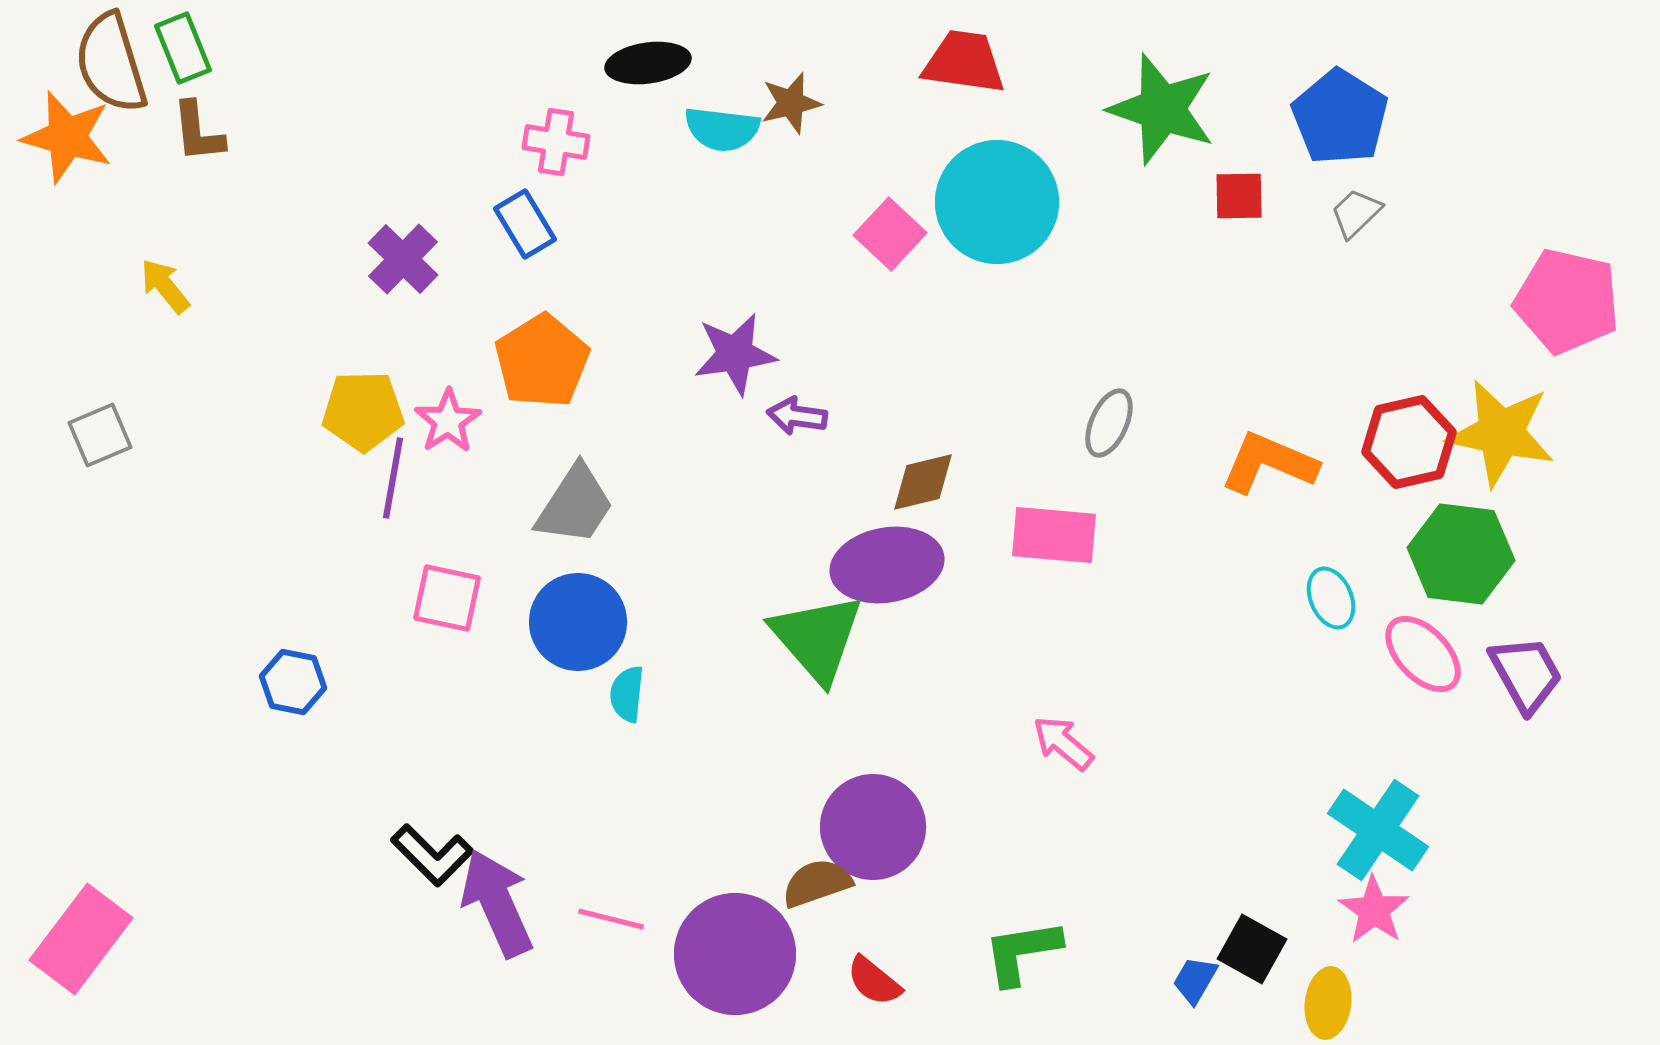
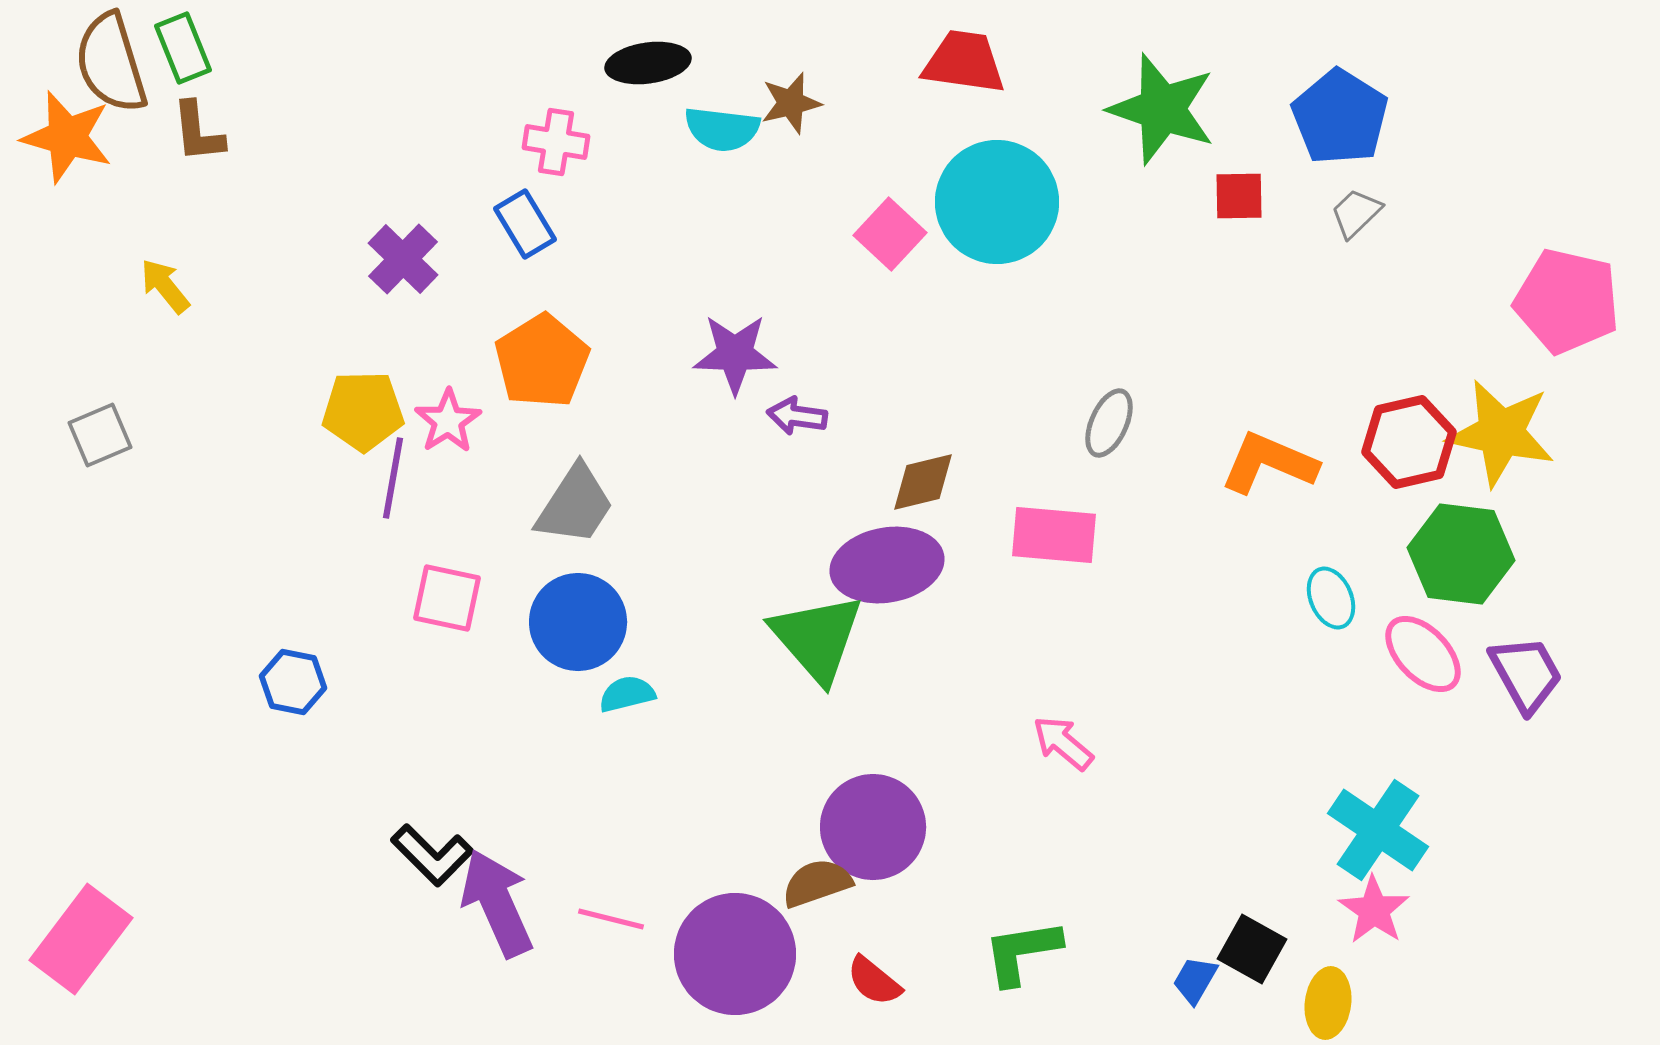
purple star at (735, 354): rotated 10 degrees clockwise
cyan semicircle at (627, 694): rotated 70 degrees clockwise
